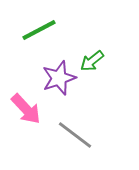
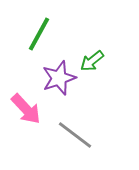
green line: moved 4 px down; rotated 33 degrees counterclockwise
